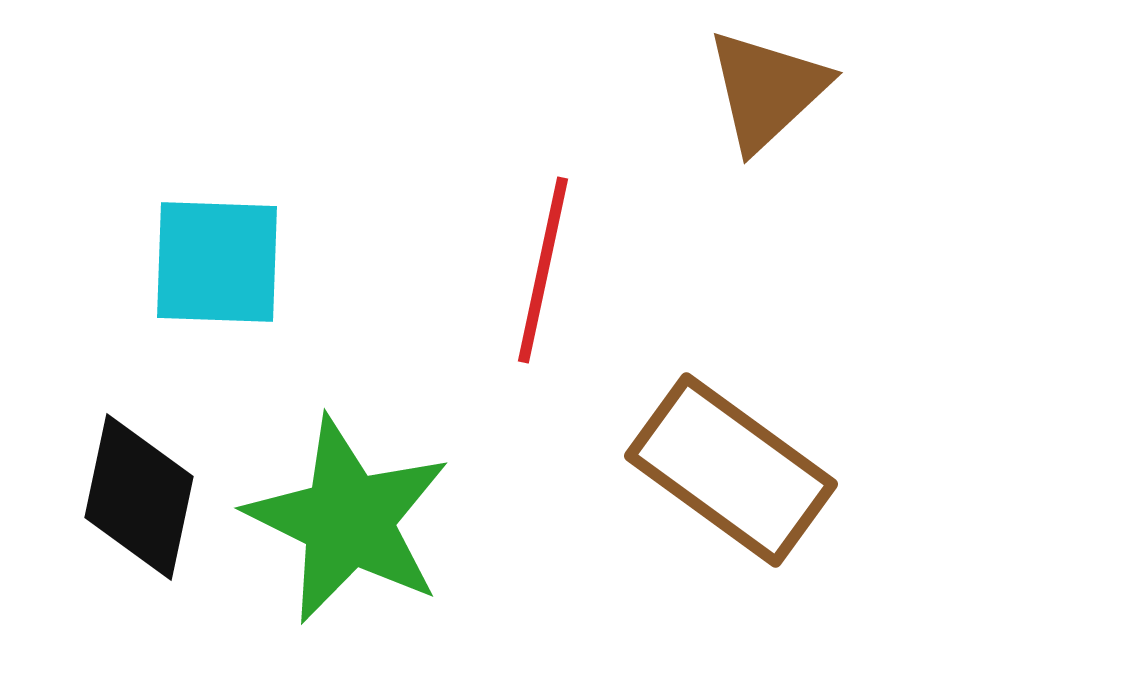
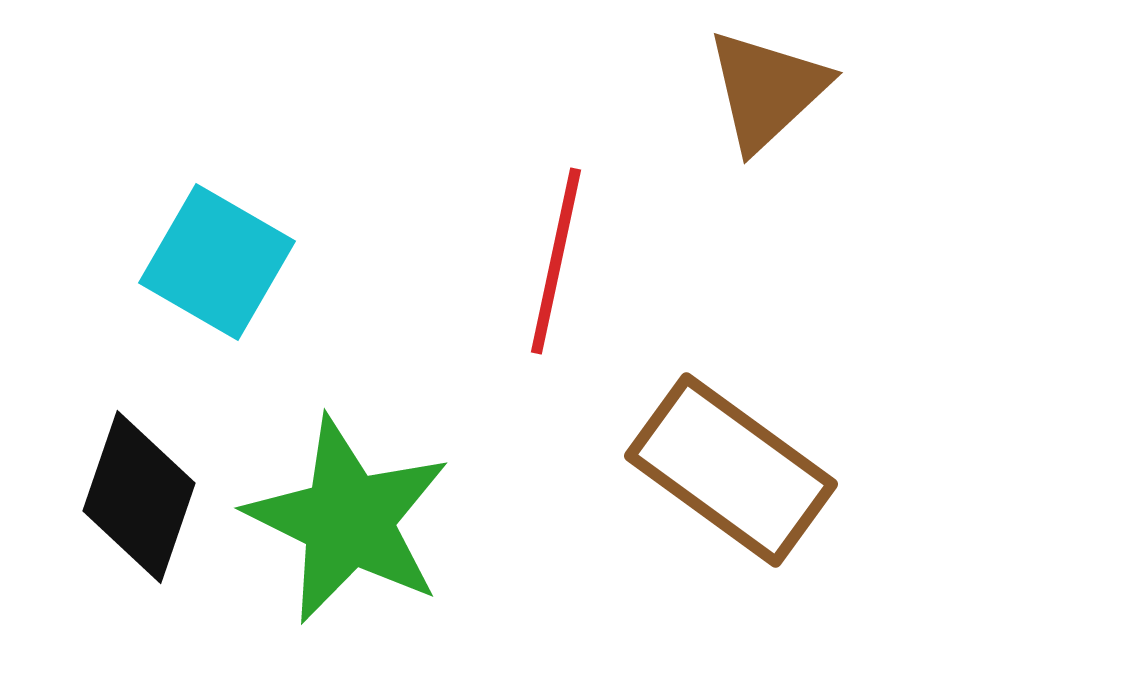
cyan square: rotated 28 degrees clockwise
red line: moved 13 px right, 9 px up
black diamond: rotated 7 degrees clockwise
